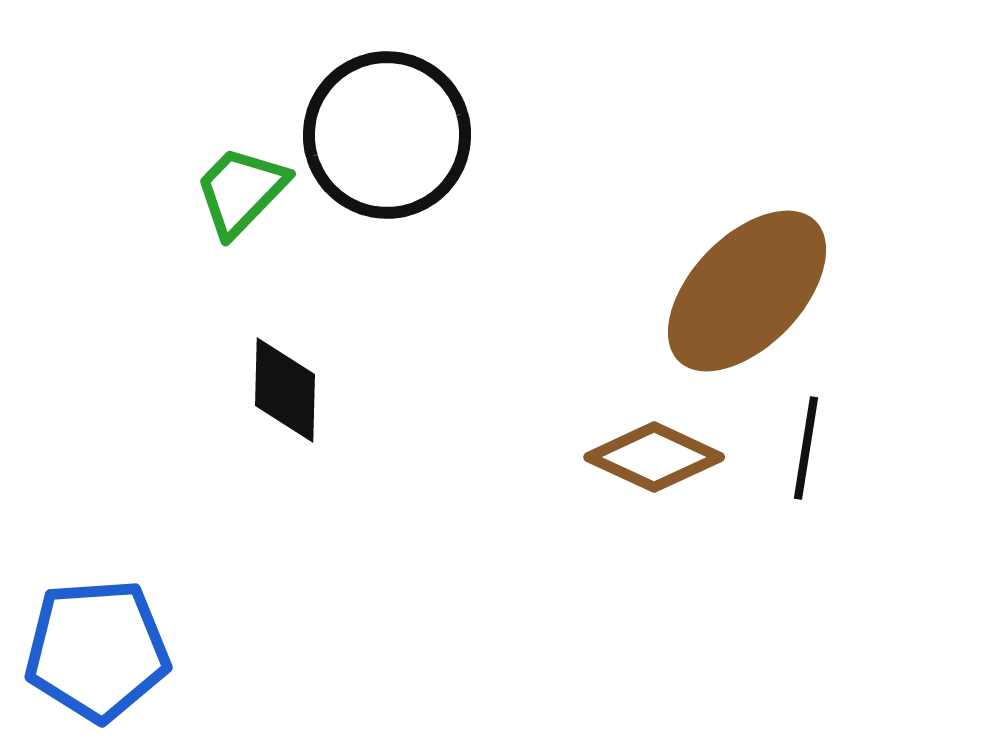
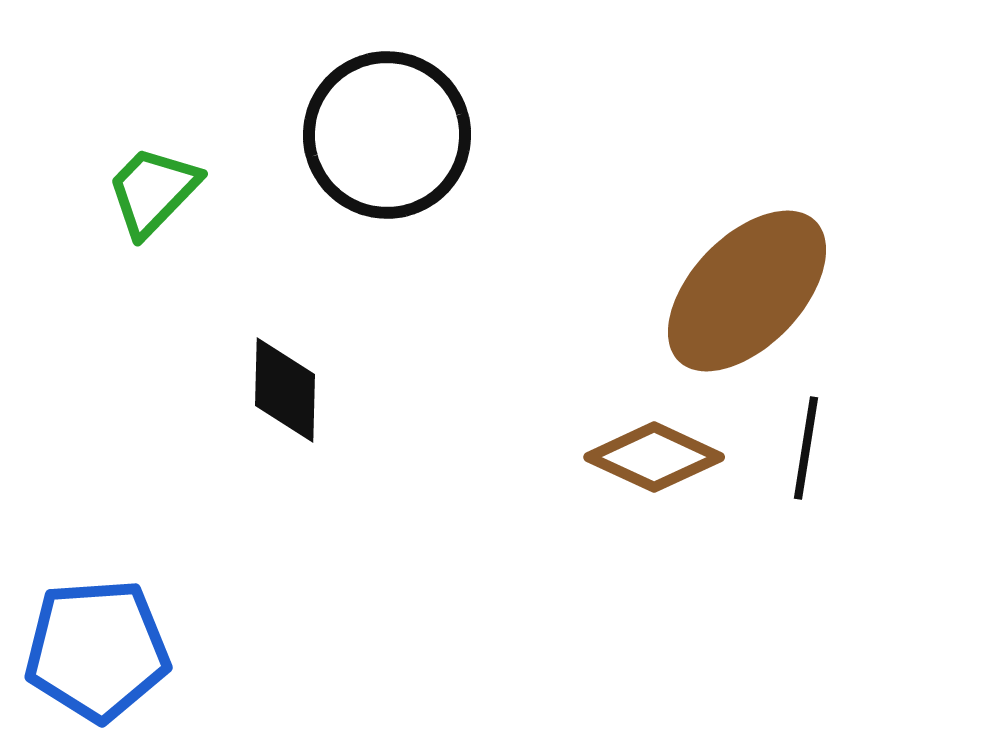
green trapezoid: moved 88 px left
